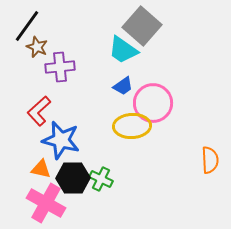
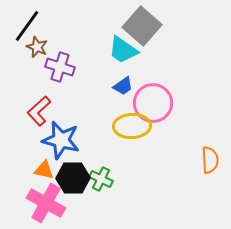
purple cross: rotated 24 degrees clockwise
orange triangle: moved 3 px right, 1 px down
